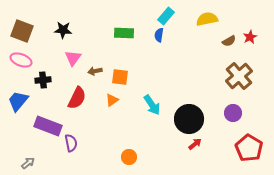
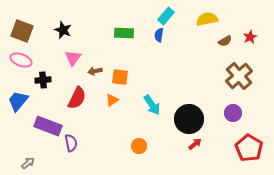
black star: rotated 18 degrees clockwise
brown semicircle: moved 4 px left
orange circle: moved 10 px right, 11 px up
